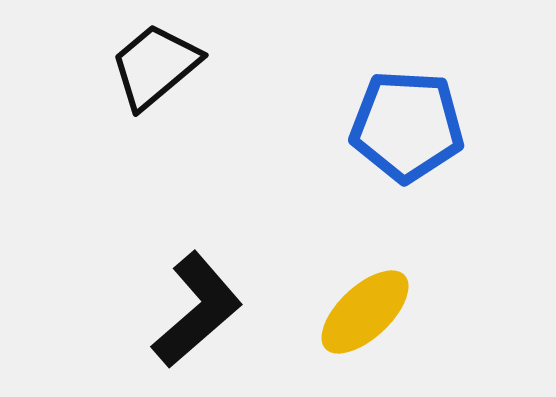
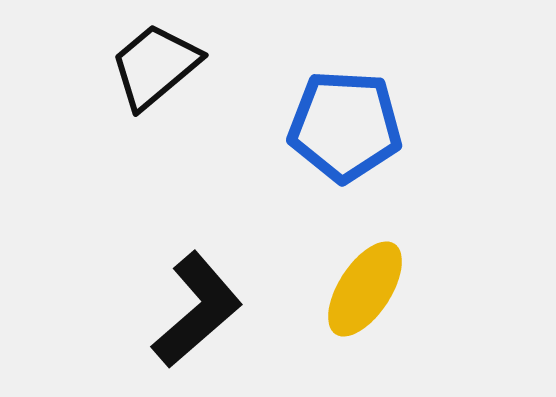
blue pentagon: moved 62 px left
yellow ellipse: moved 23 px up; rotated 14 degrees counterclockwise
